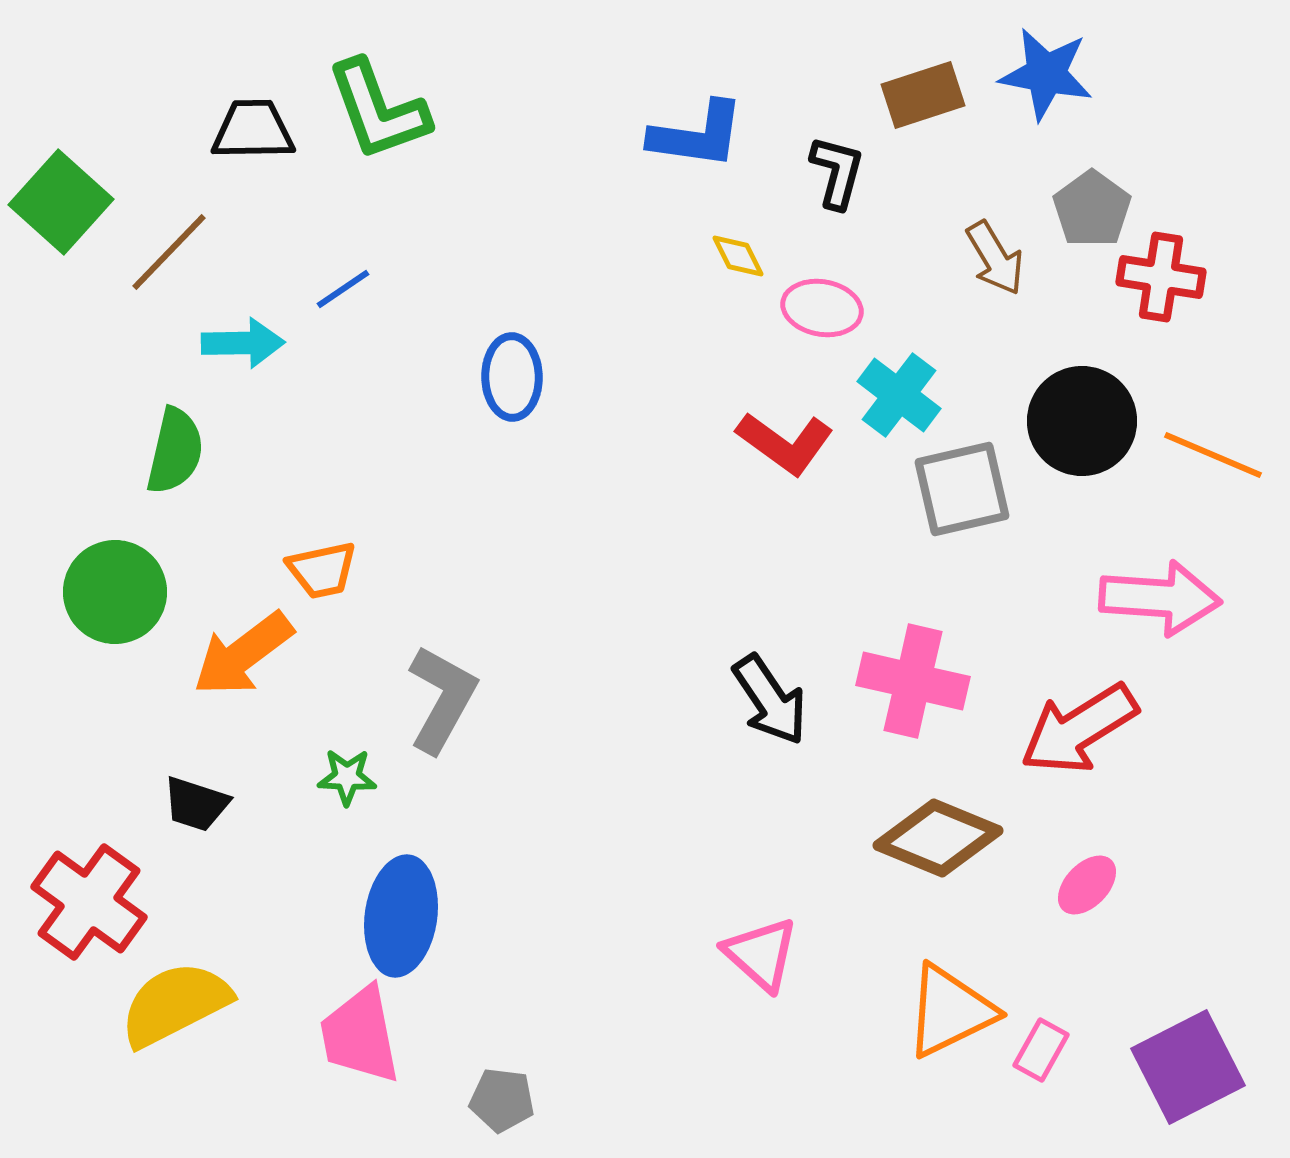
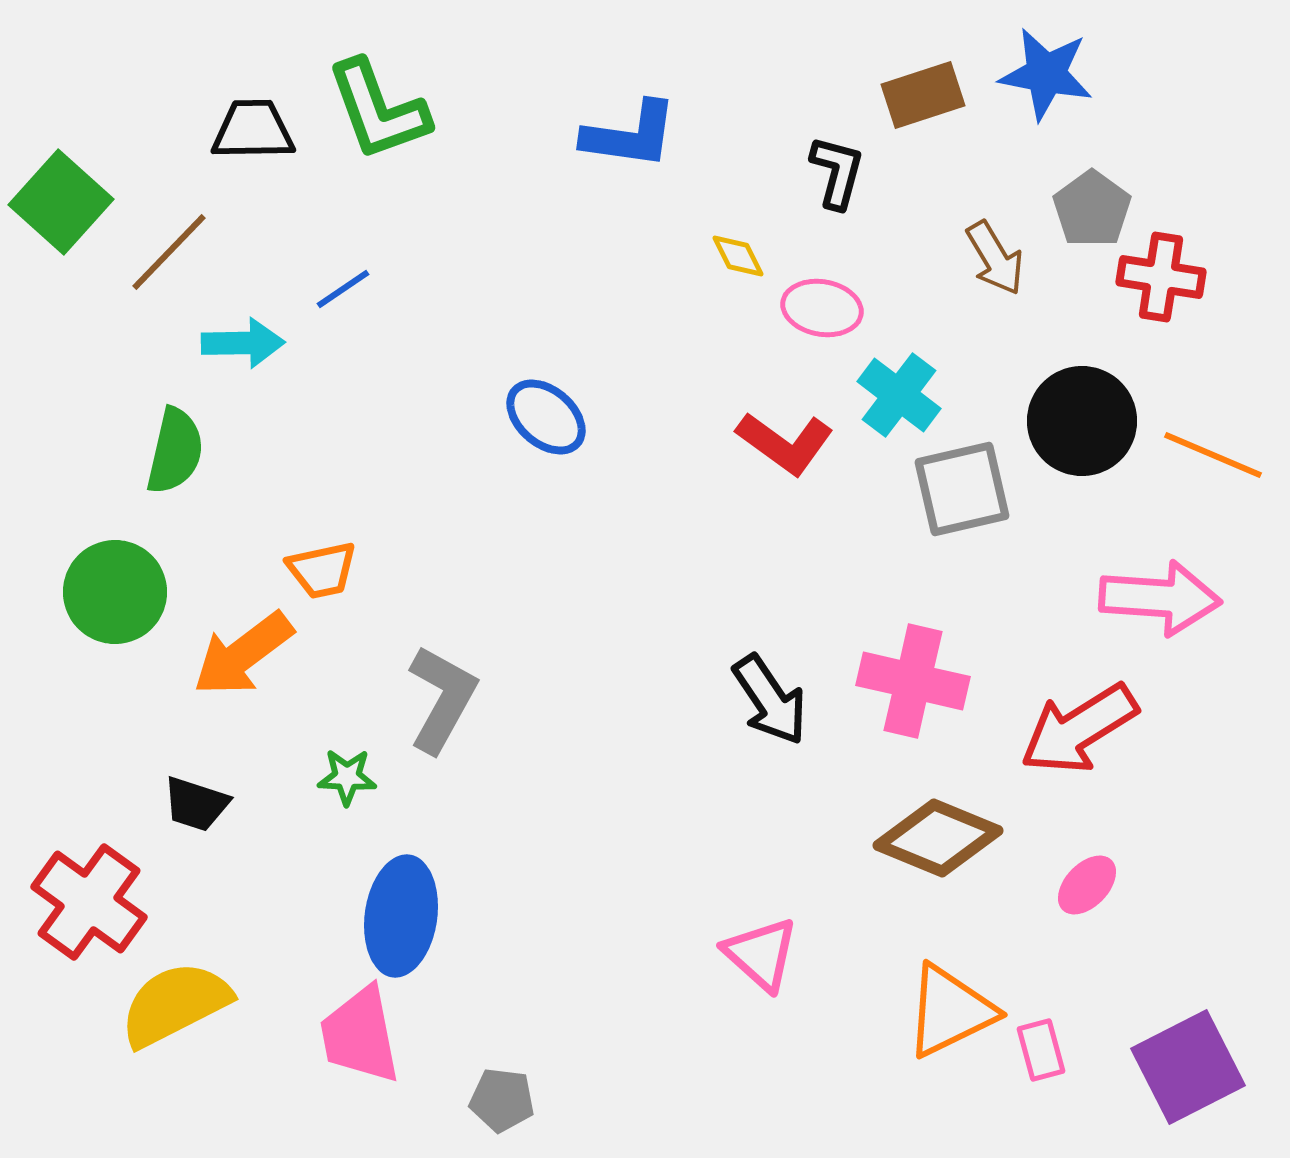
blue L-shape at (697, 135): moved 67 px left
blue ellipse at (512, 377): moved 34 px right, 40 px down; rotated 48 degrees counterclockwise
pink rectangle at (1041, 1050): rotated 44 degrees counterclockwise
